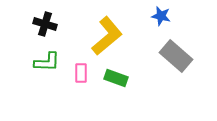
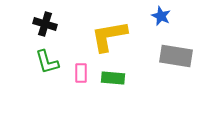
blue star: rotated 12 degrees clockwise
yellow L-shape: moved 2 px right; rotated 150 degrees counterclockwise
gray rectangle: rotated 32 degrees counterclockwise
green L-shape: rotated 72 degrees clockwise
green rectangle: moved 3 px left; rotated 15 degrees counterclockwise
